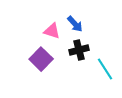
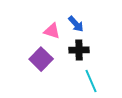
blue arrow: moved 1 px right
black cross: rotated 12 degrees clockwise
cyan line: moved 14 px left, 12 px down; rotated 10 degrees clockwise
